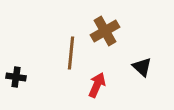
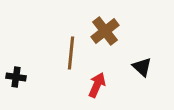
brown cross: rotated 8 degrees counterclockwise
